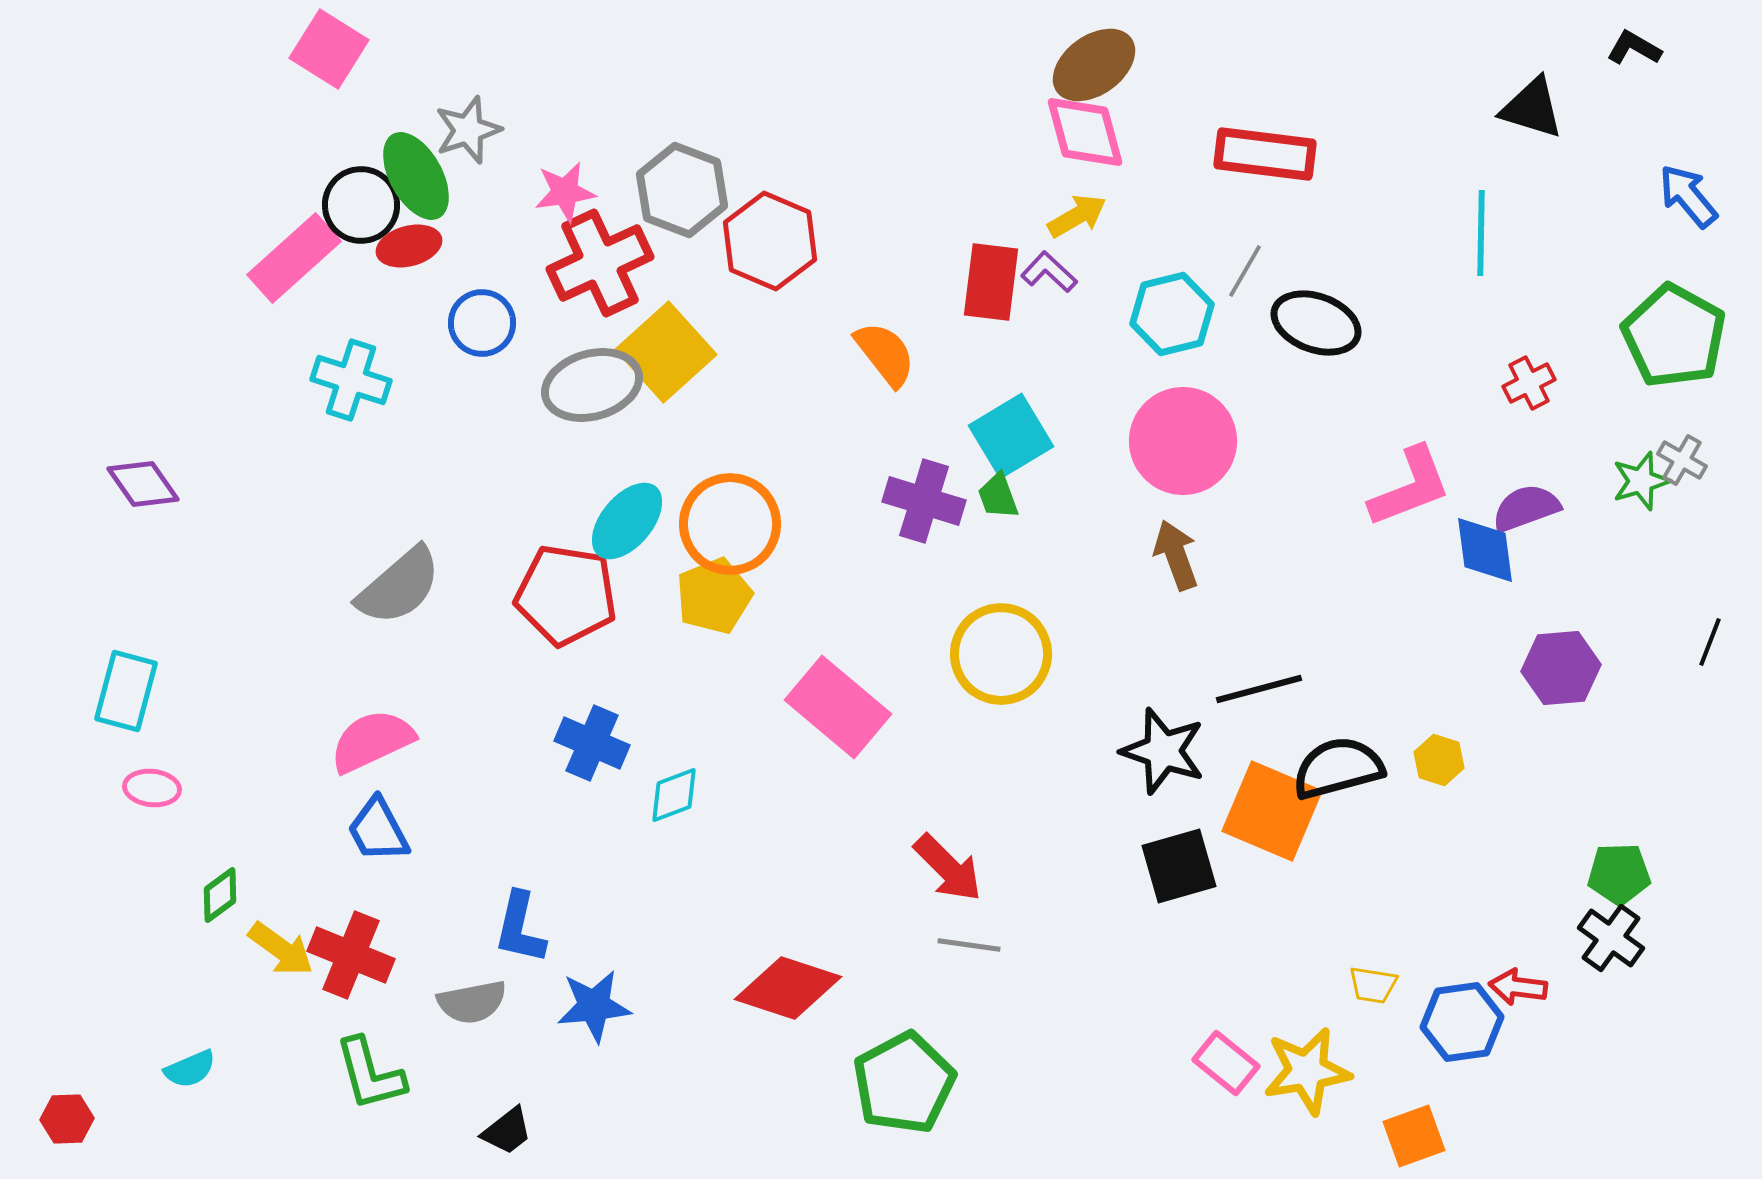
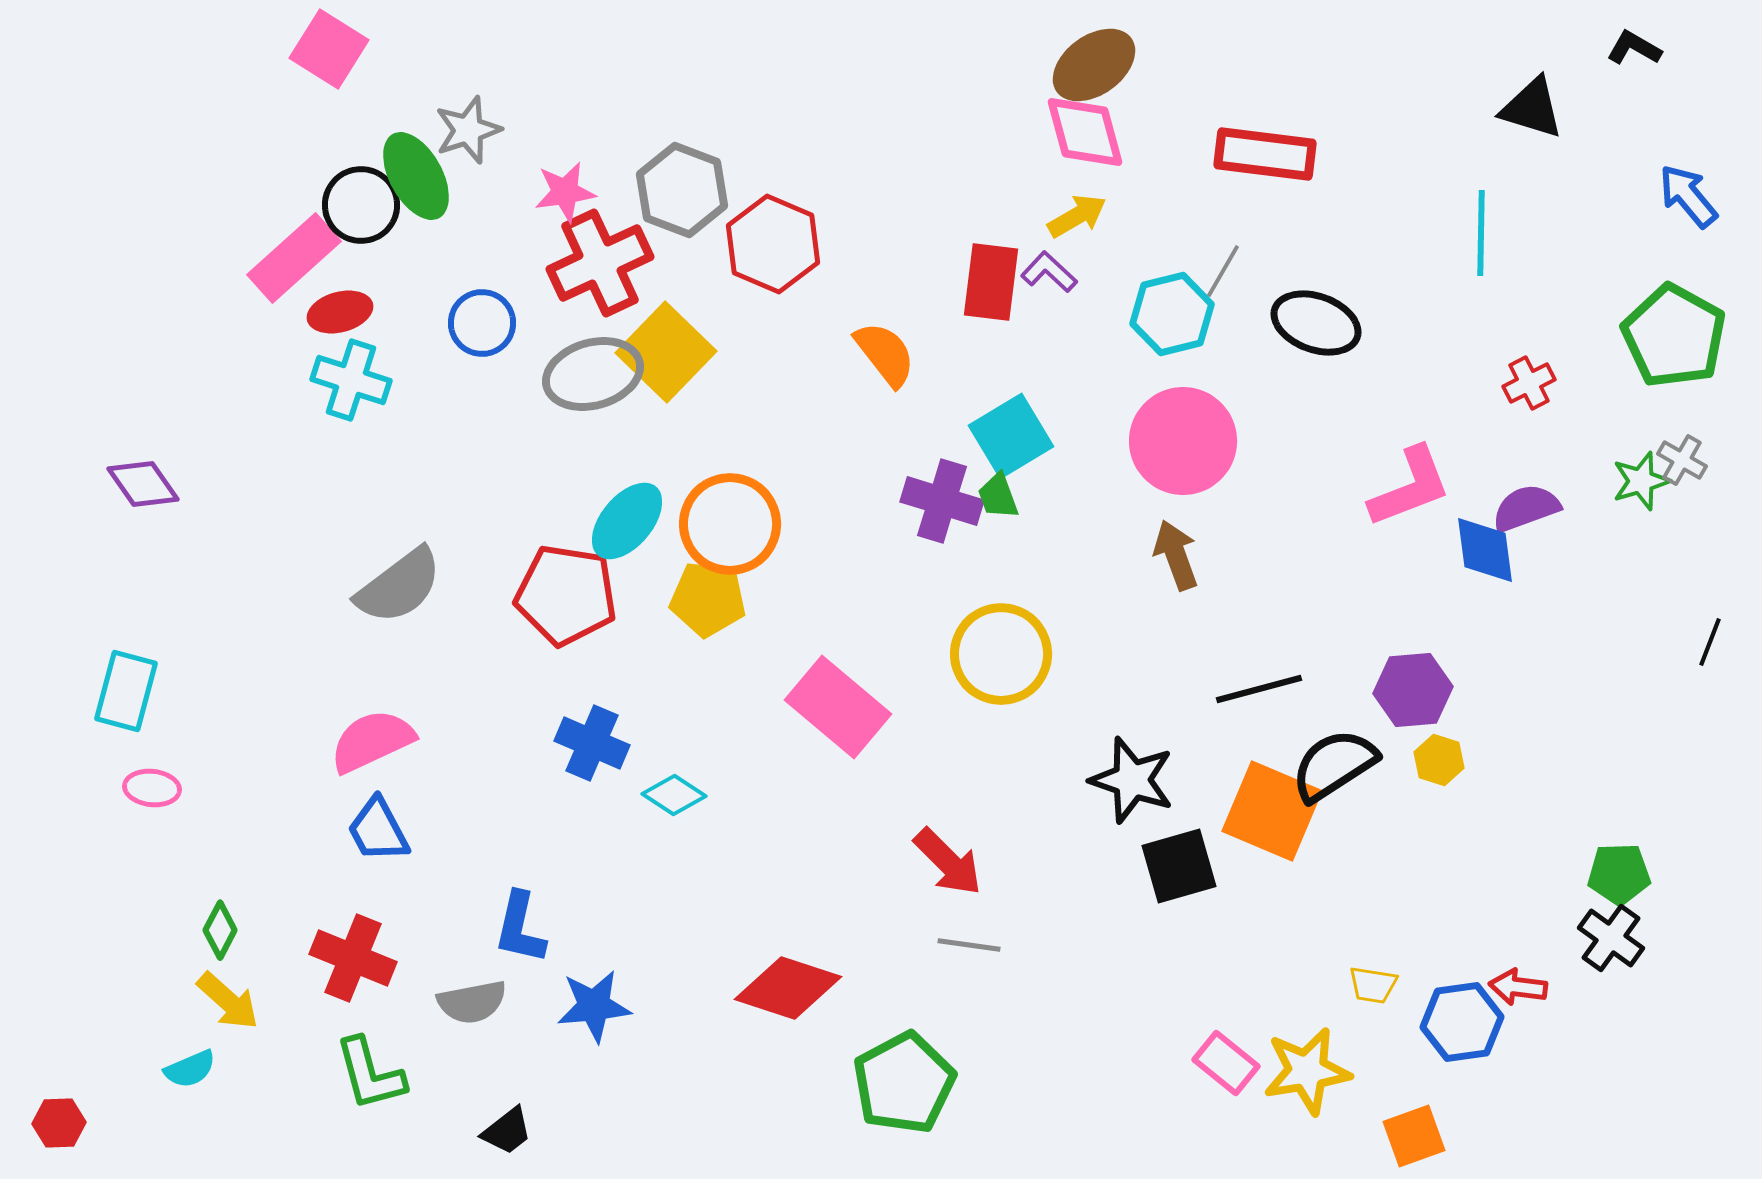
red hexagon at (770, 241): moved 3 px right, 3 px down
red ellipse at (409, 246): moved 69 px left, 66 px down
gray line at (1245, 271): moved 22 px left
yellow square at (666, 352): rotated 4 degrees counterclockwise
gray ellipse at (592, 385): moved 1 px right, 11 px up
purple cross at (924, 501): moved 18 px right
gray semicircle at (399, 586): rotated 4 degrees clockwise
yellow pentagon at (714, 596): moved 6 px left, 3 px down; rotated 28 degrees clockwise
purple hexagon at (1561, 668): moved 148 px left, 22 px down
black star at (1163, 751): moved 31 px left, 29 px down
black semicircle at (1338, 768): moved 4 px left, 3 px up; rotated 18 degrees counterclockwise
cyan diamond at (674, 795): rotated 54 degrees clockwise
red arrow at (948, 868): moved 6 px up
green diamond at (220, 895): moved 35 px down; rotated 26 degrees counterclockwise
yellow arrow at (281, 949): moved 53 px left, 52 px down; rotated 6 degrees clockwise
red cross at (351, 955): moved 2 px right, 3 px down
red hexagon at (67, 1119): moved 8 px left, 4 px down
